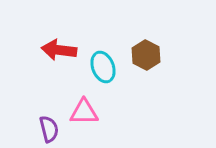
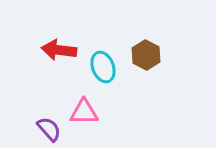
purple semicircle: rotated 28 degrees counterclockwise
